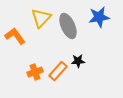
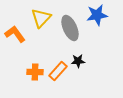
blue star: moved 2 px left, 2 px up
gray ellipse: moved 2 px right, 2 px down
orange L-shape: moved 2 px up
orange cross: rotated 21 degrees clockwise
